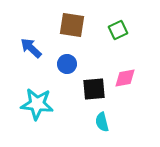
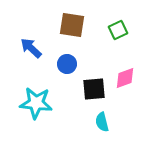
pink diamond: rotated 10 degrees counterclockwise
cyan star: moved 1 px left, 1 px up
